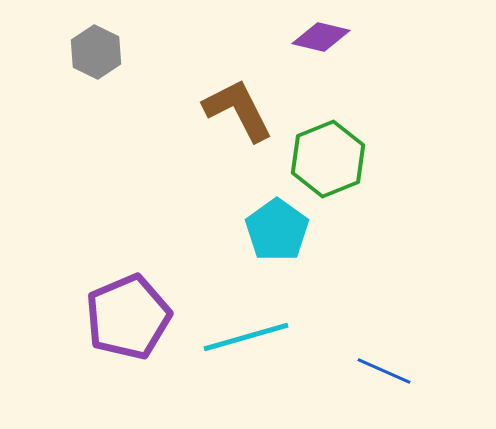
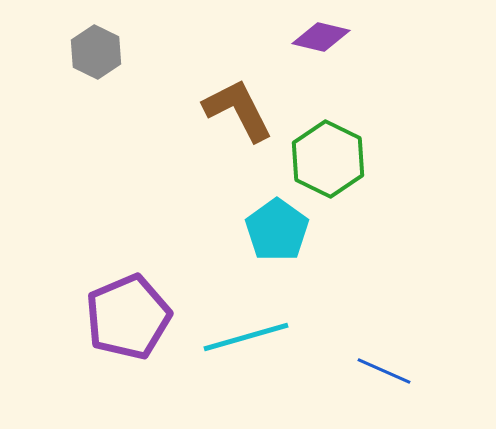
green hexagon: rotated 12 degrees counterclockwise
